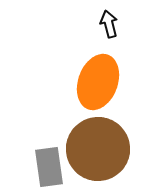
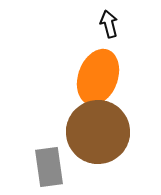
orange ellipse: moved 5 px up
brown circle: moved 17 px up
